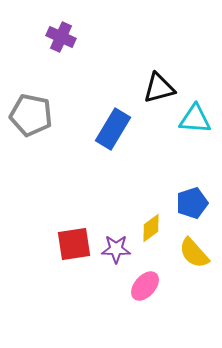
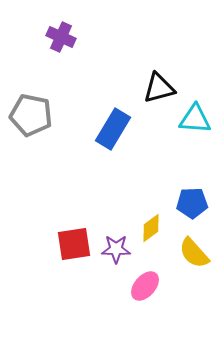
blue pentagon: rotated 16 degrees clockwise
